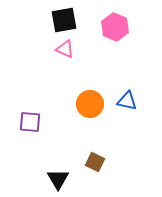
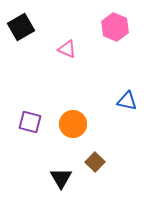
black square: moved 43 px left, 7 px down; rotated 20 degrees counterclockwise
pink triangle: moved 2 px right
orange circle: moved 17 px left, 20 px down
purple square: rotated 10 degrees clockwise
brown square: rotated 18 degrees clockwise
black triangle: moved 3 px right, 1 px up
